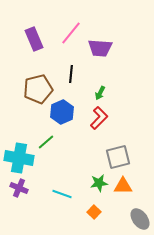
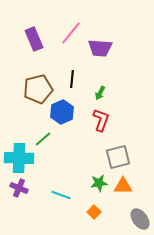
black line: moved 1 px right, 5 px down
red L-shape: moved 2 px right, 2 px down; rotated 25 degrees counterclockwise
green line: moved 3 px left, 3 px up
cyan cross: rotated 8 degrees counterclockwise
cyan line: moved 1 px left, 1 px down
